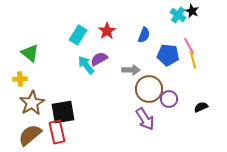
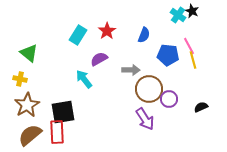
green triangle: moved 1 px left
cyan arrow: moved 2 px left, 14 px down
yellow cross: rotated 16 degrees clockwise
brown star: moved 5 px left, 2 px down
red rectangle: rotated 10 degrees clockwise
